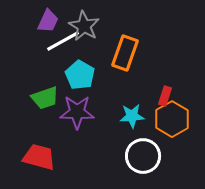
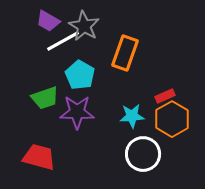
purple trapezoid: rotated 95 degrees clockwise
red rectangle: rotated 48 degrees clockwise
white circle: moved 2 px up
